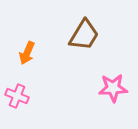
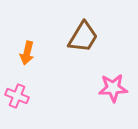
brown trapezoid: moved 1 px left, 2 px down
orange arrow: rotated 10 degrees counterclockwise
